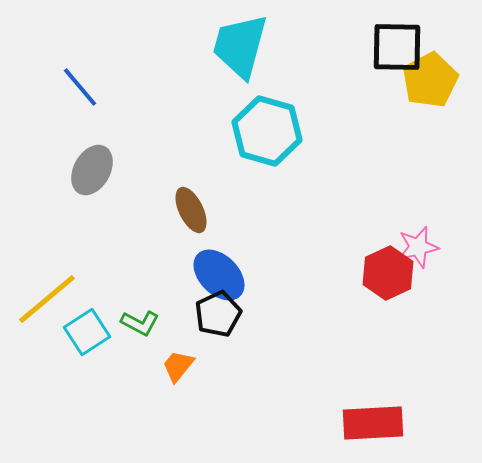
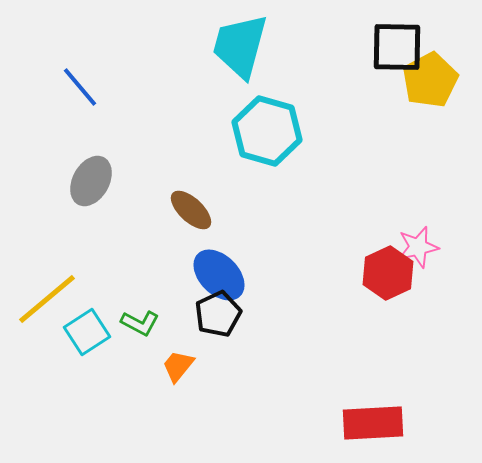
gray ellipse: moved 1 px left, 11 px down
brown ellipse: rotated 21 degrees counterclockwise
